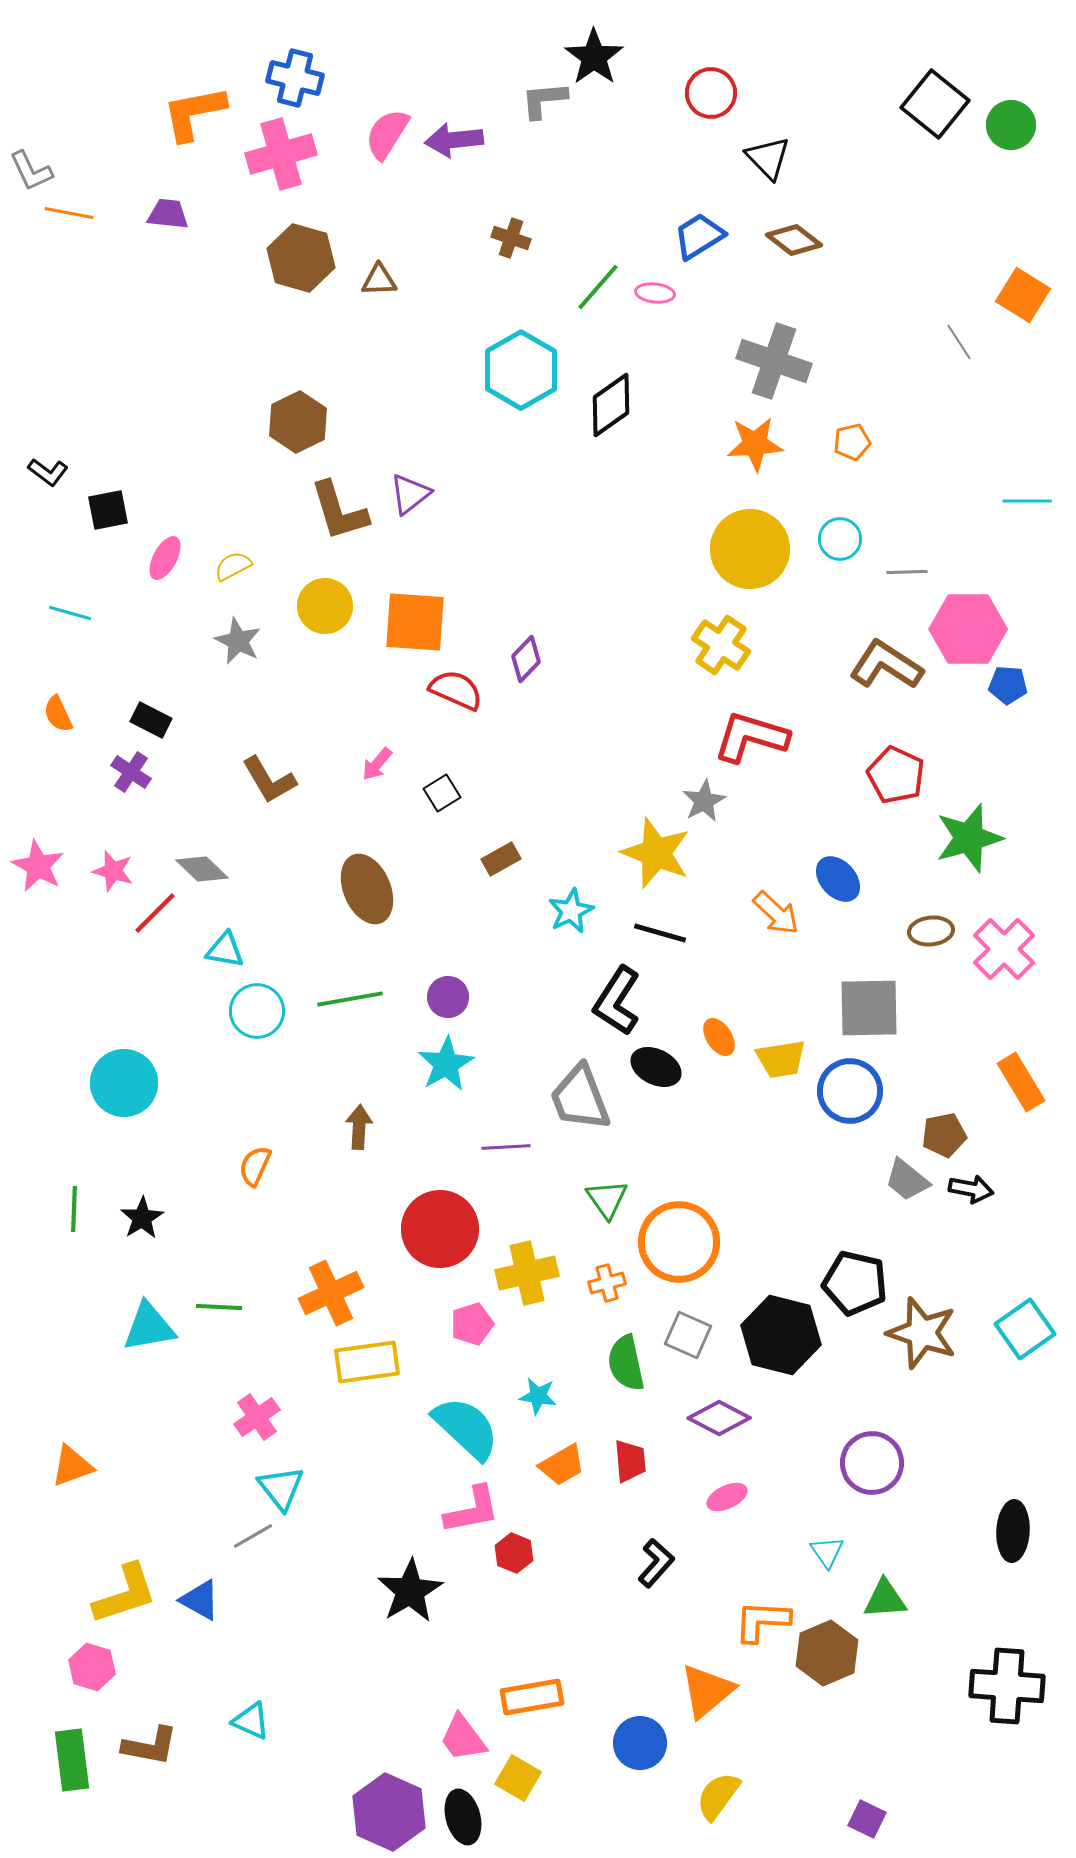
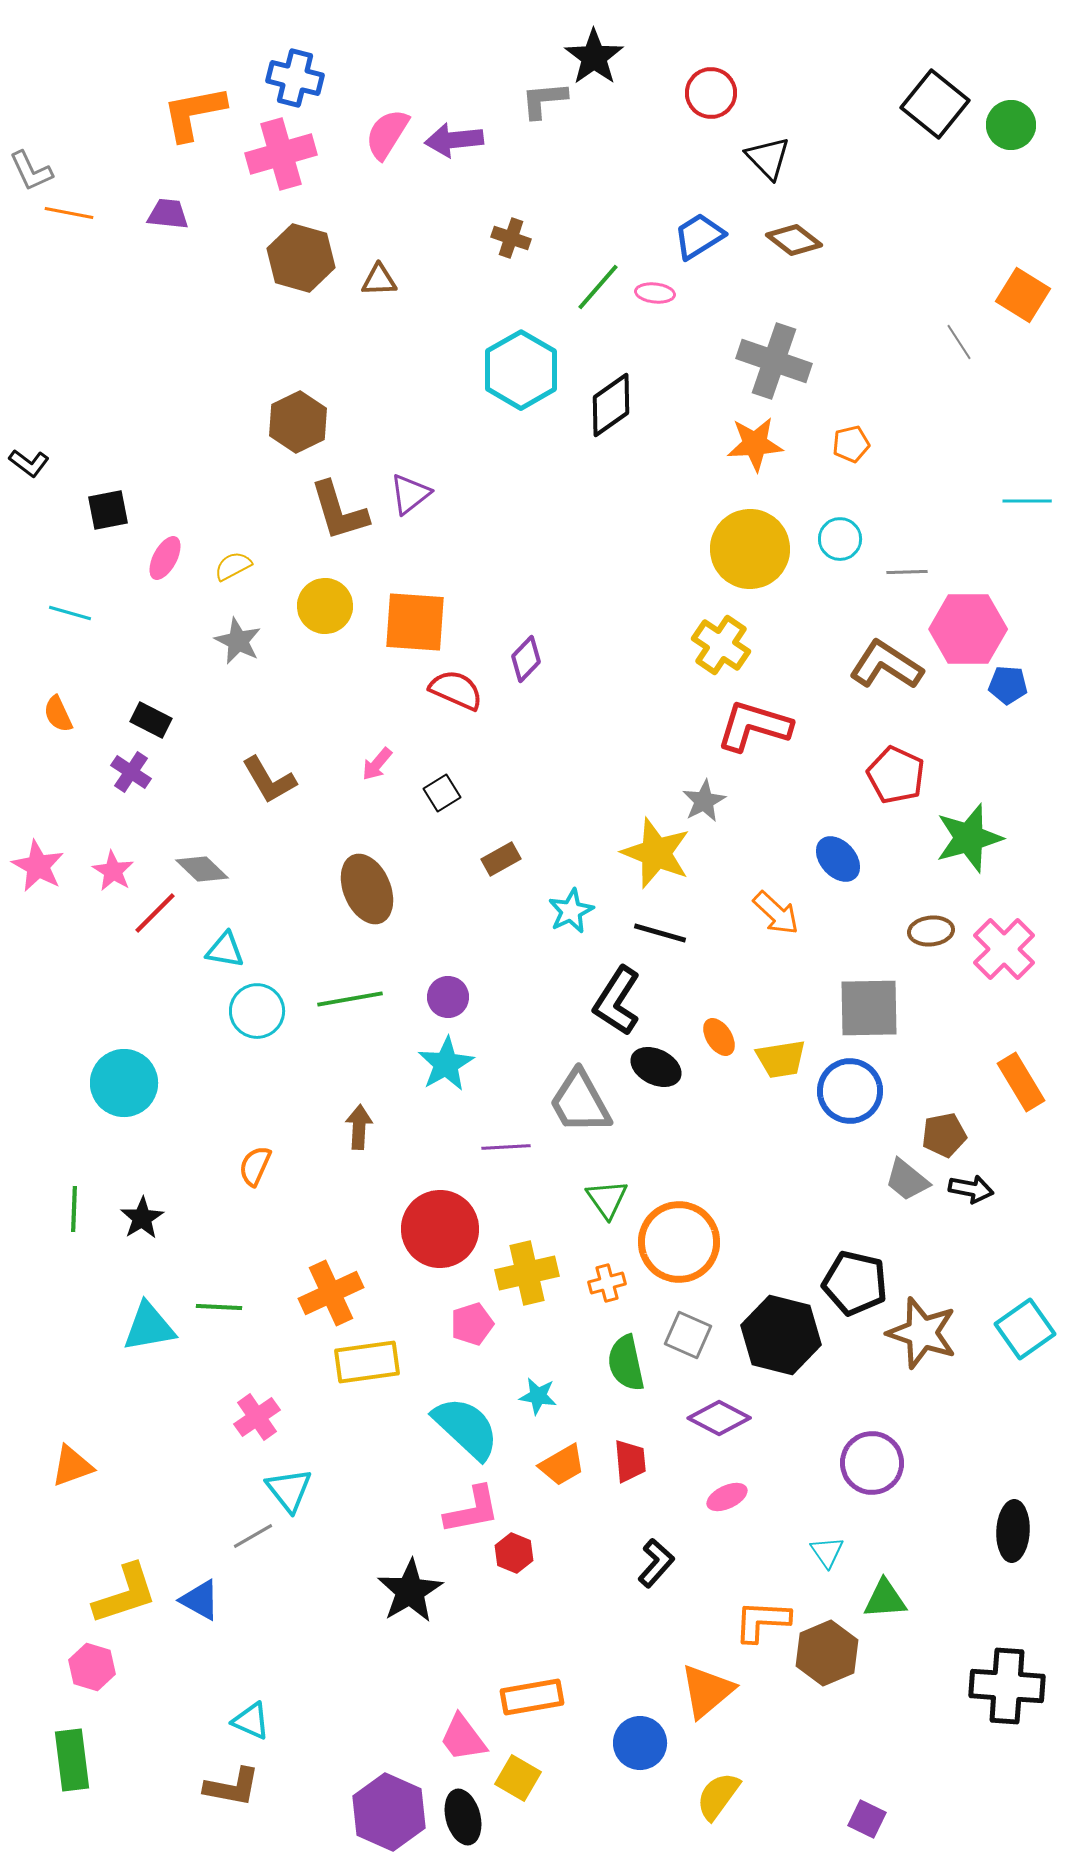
orange pentagon at (852, 442): moved 1 px left, 2 px down
black L-shape at (48, 472): moved 19 px left, 9 px up
red L-shape at (751, 737): moved 3 px right, 11 px up
pink star at (113, 871): rotated 15 degrees clockwise
blue ellipse at (838, 879): moved 20 px up
gray trapezoid at (580, 1098): moved 4 px down; rotated 8 degrees counterclockwise
cyan triangle at (281, 1488): moved 8 px right, 2 px down
brown L-shape at (150, 1746): moved 82 px right, 41 px down
